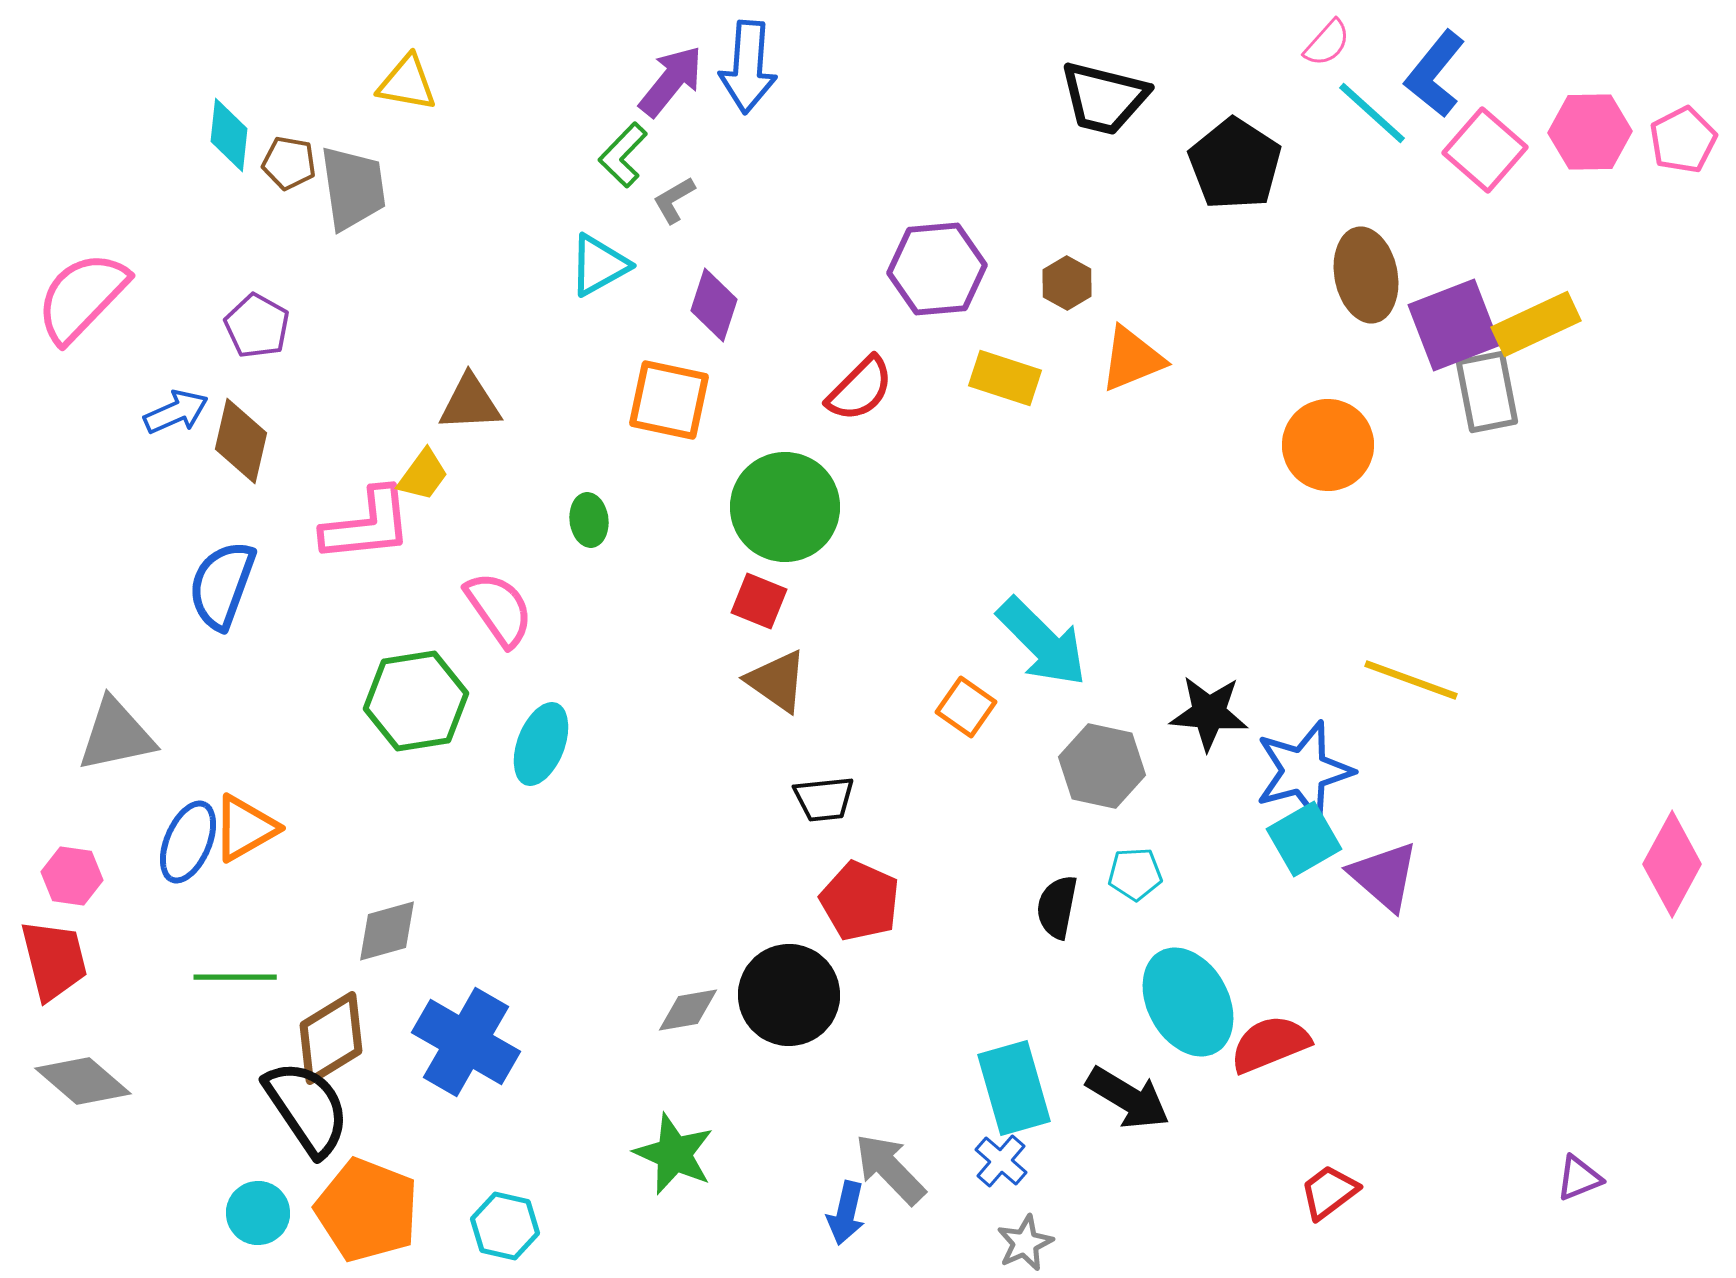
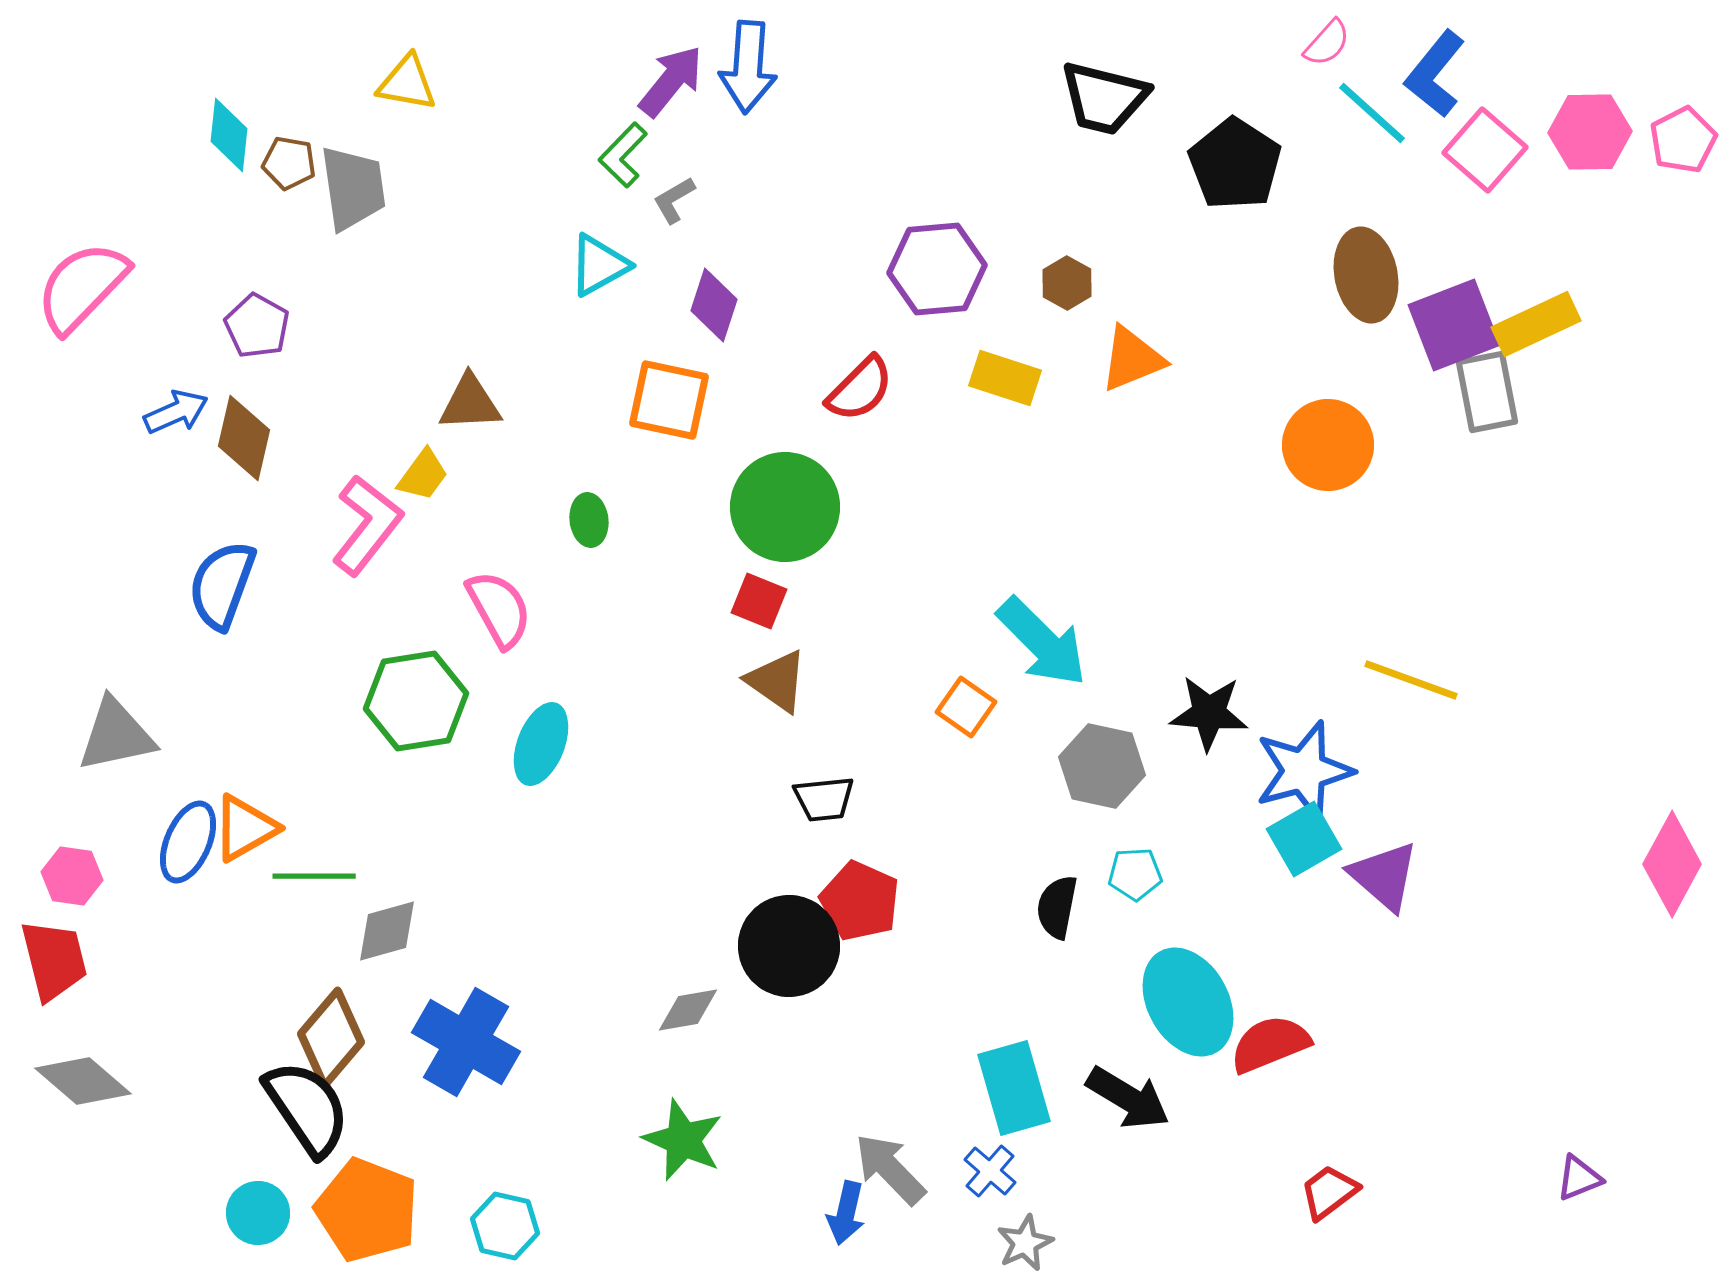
pink semicircle at (82, 297): moved 10 px up
brown diamond at (241, 441): moved 3 px right, 3 px up
pink L-shape at (367, 525): rotated 46 degrees counterclockwise
pink semicircle at (499, 609): rotated 6 degrees clockwise
green line at (235, 977): moved 79 px right, 101 px up
black circle at (789, 995): moved 49 px up
brown diamond at (331, 1038): rotated 18 degrees counterclockwise
green star at (674, 1154): moved 9 px right, 14 px up
blue cross at (1001, 1161): moved 11 px left, 10 px down
